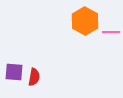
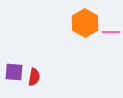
orange hexagon: moved 2 px down
